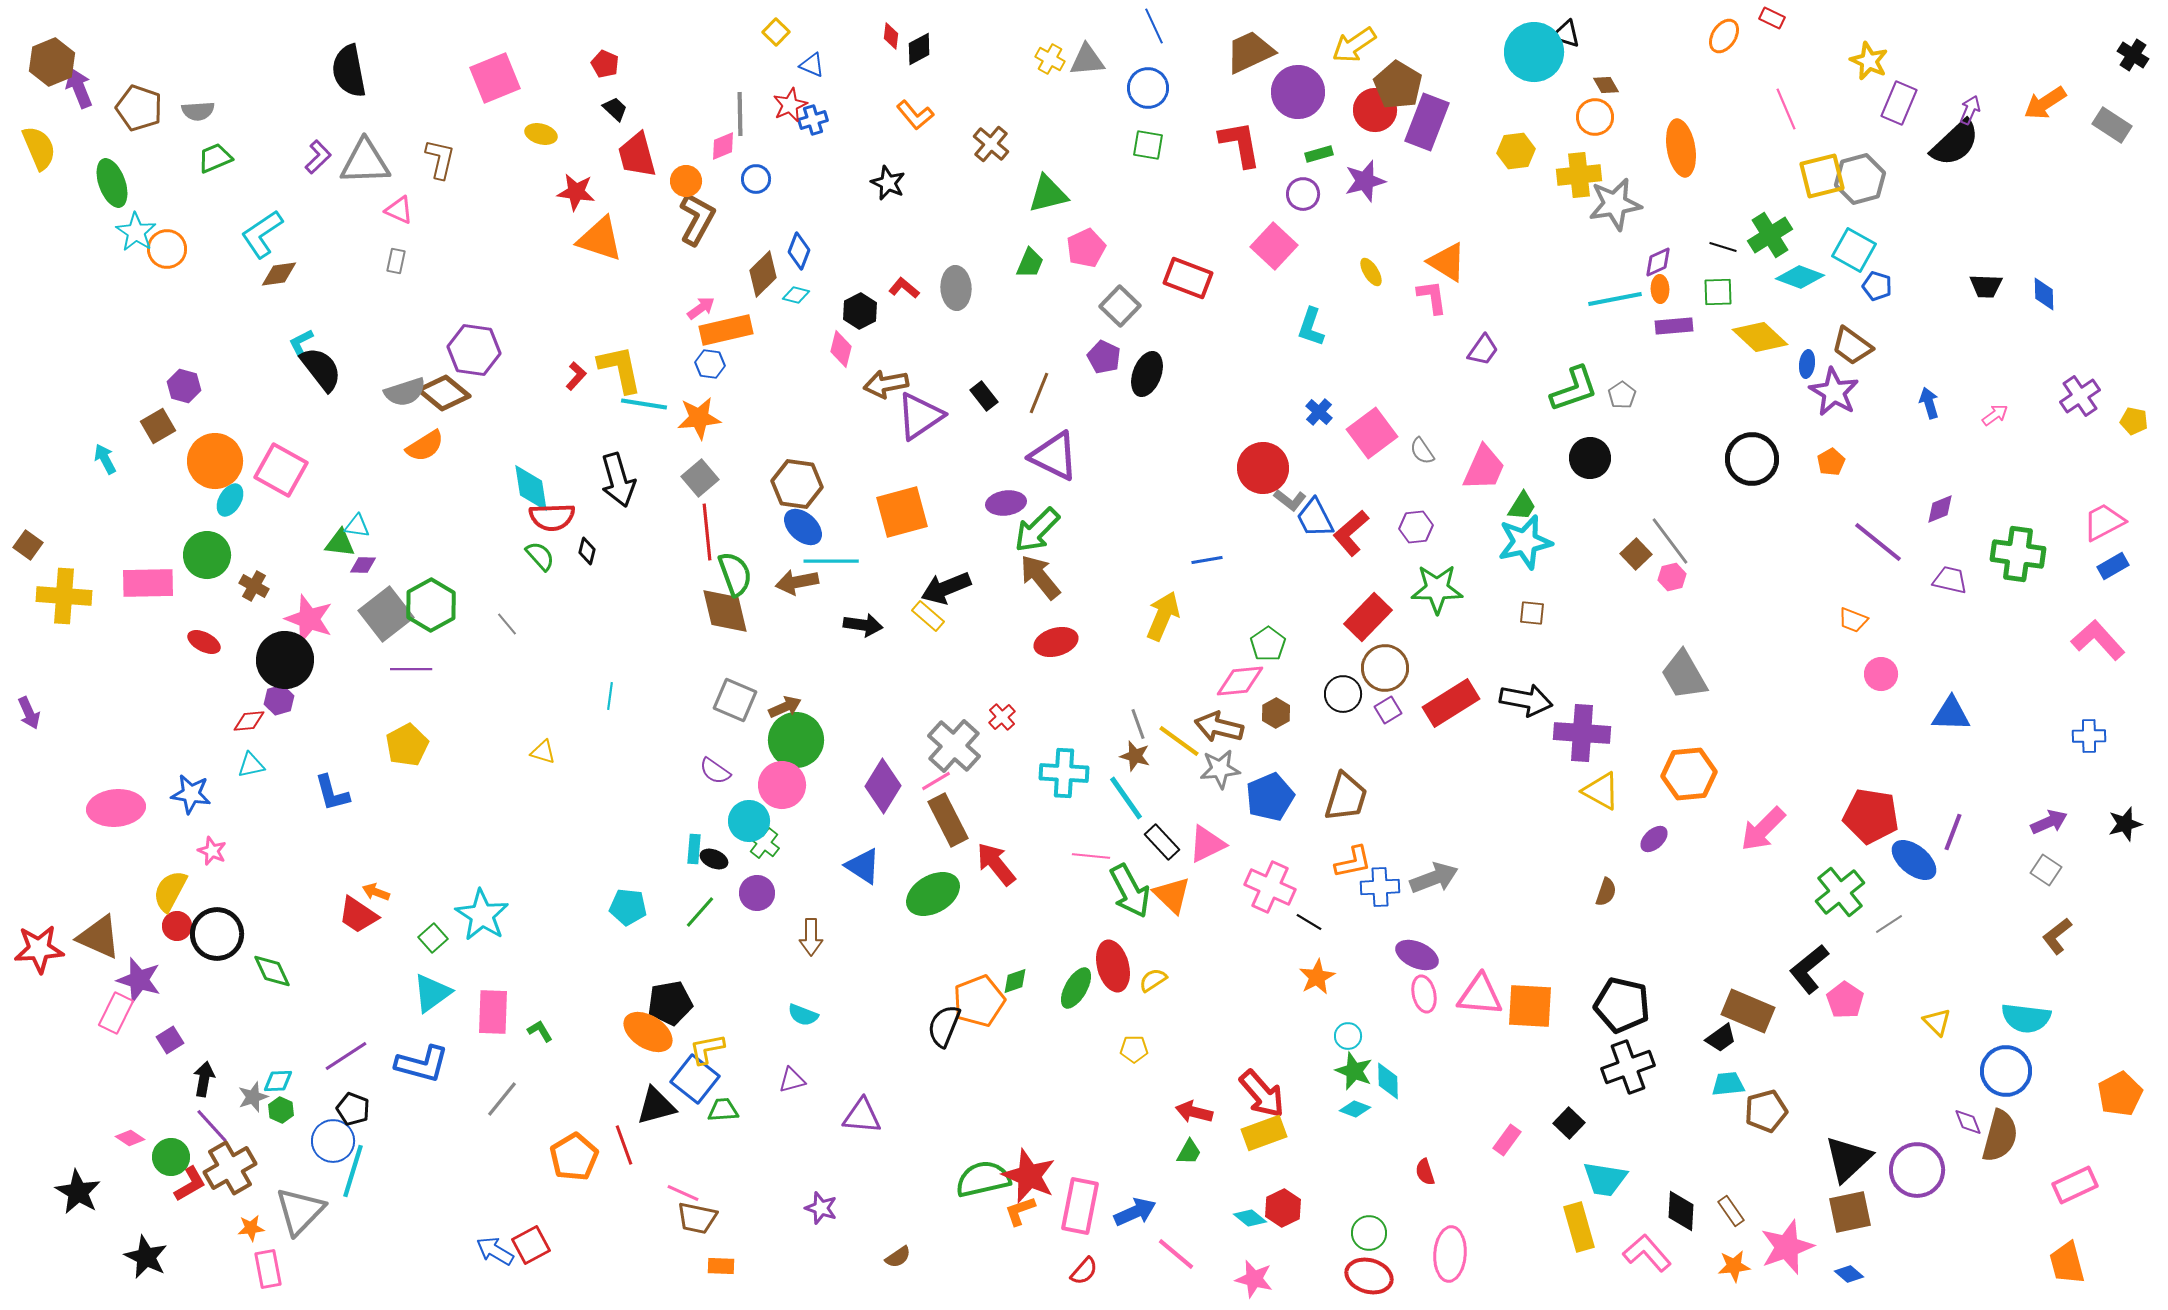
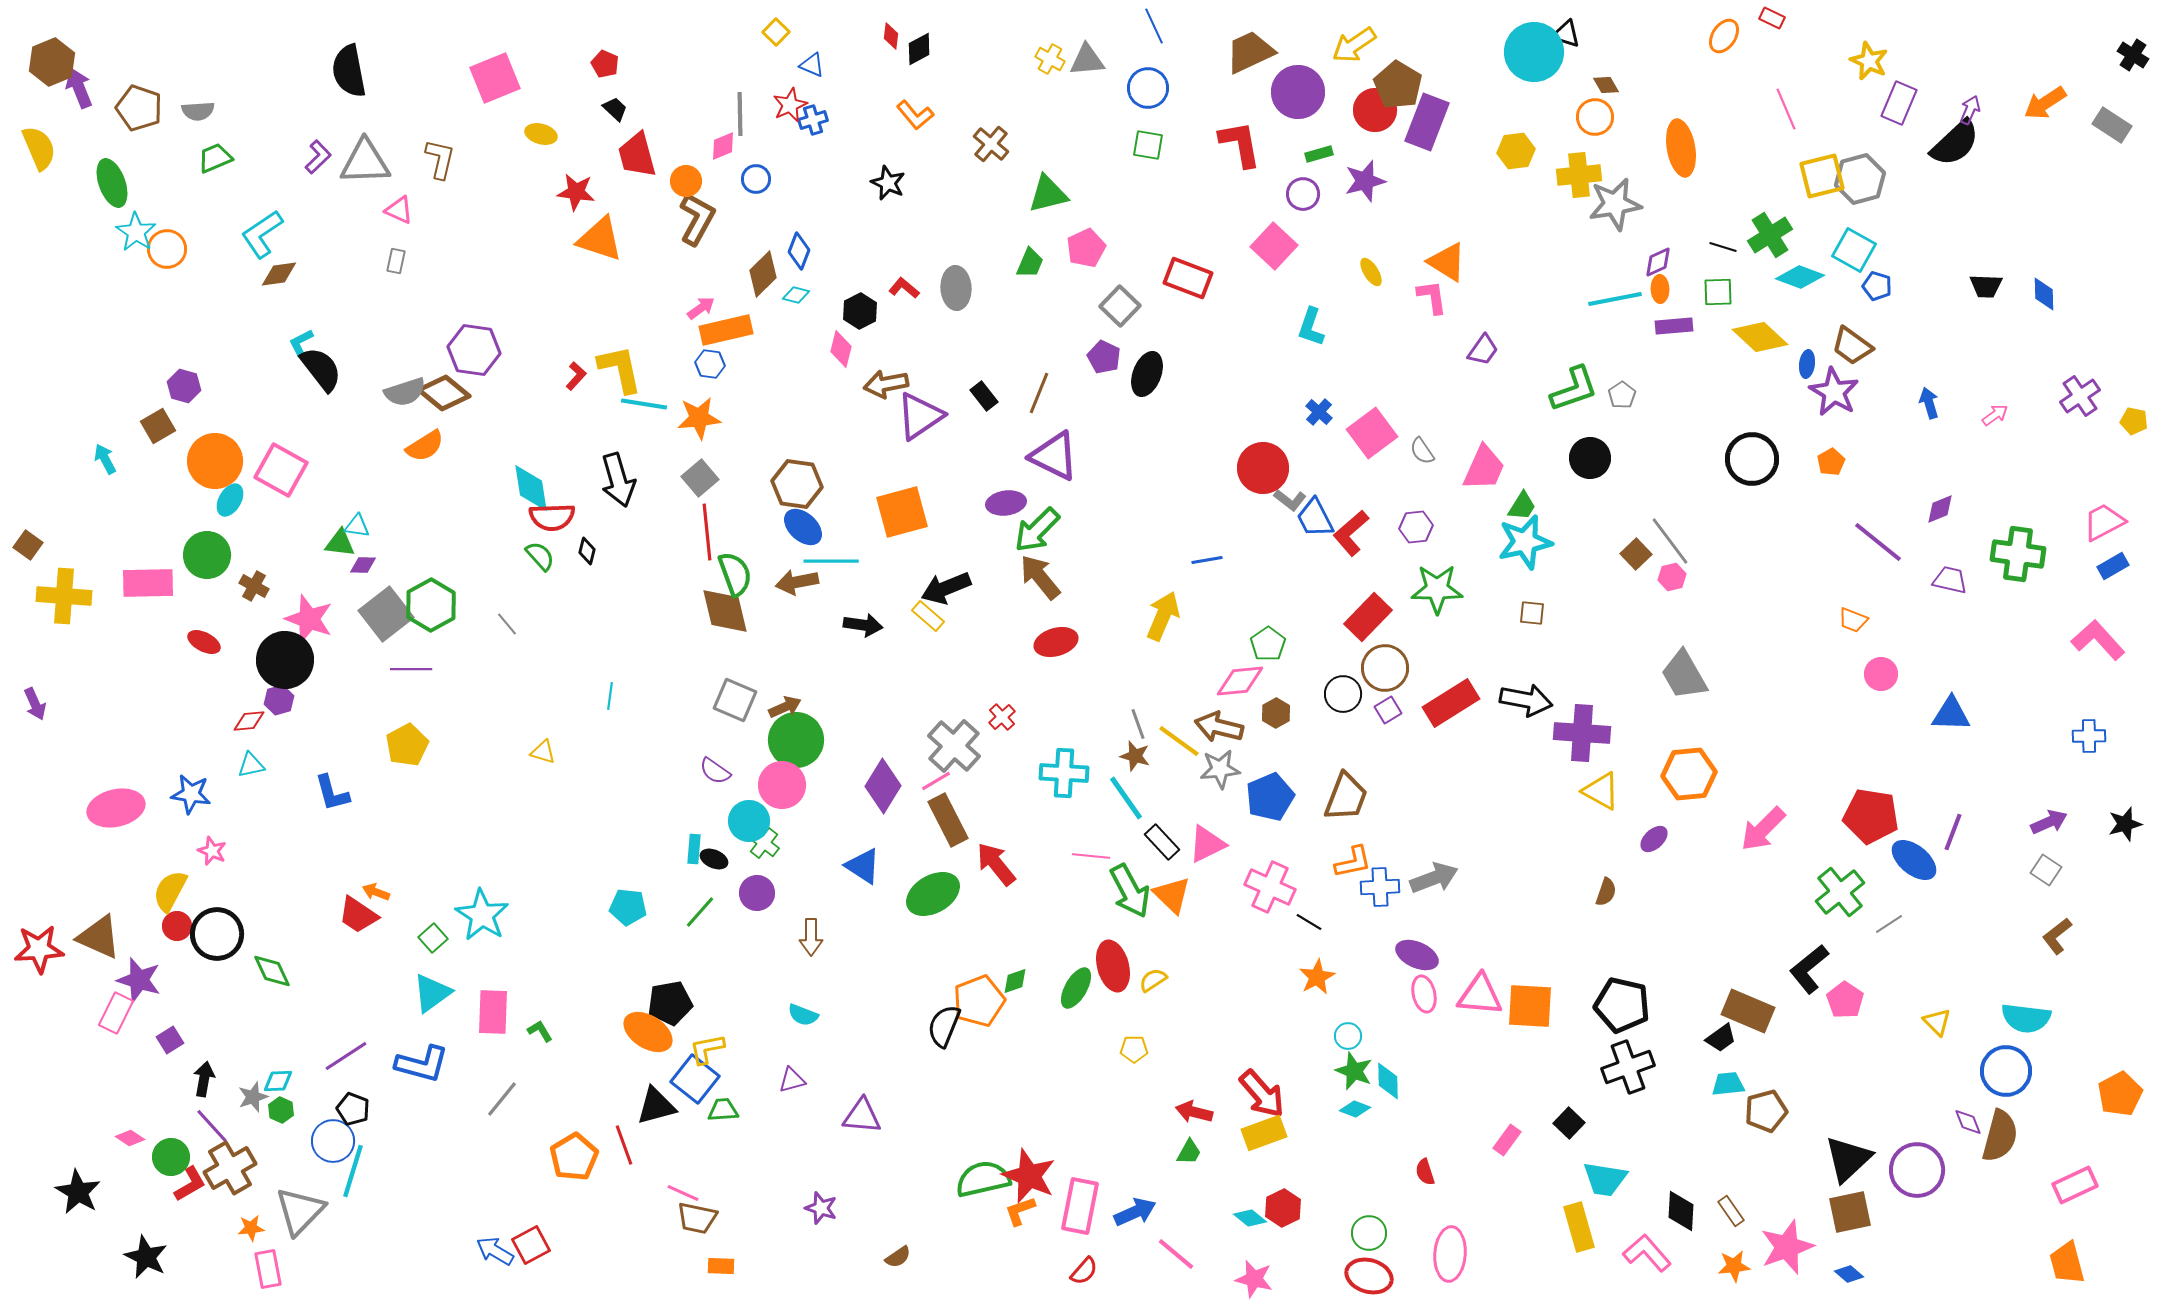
purple arrow at (29, 713): moved 6 px right, 9 px up
brown trapezoid at (1346, 797): rotated 4 degrees clockwise
pink ellipse at (116, 808): rotated 8 degrees counterclockwise
